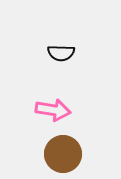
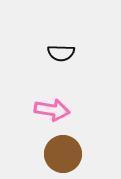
pink arrow: moved 1 px left
